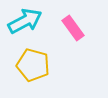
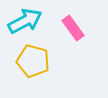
yellow pentagon: moved 4 px up
